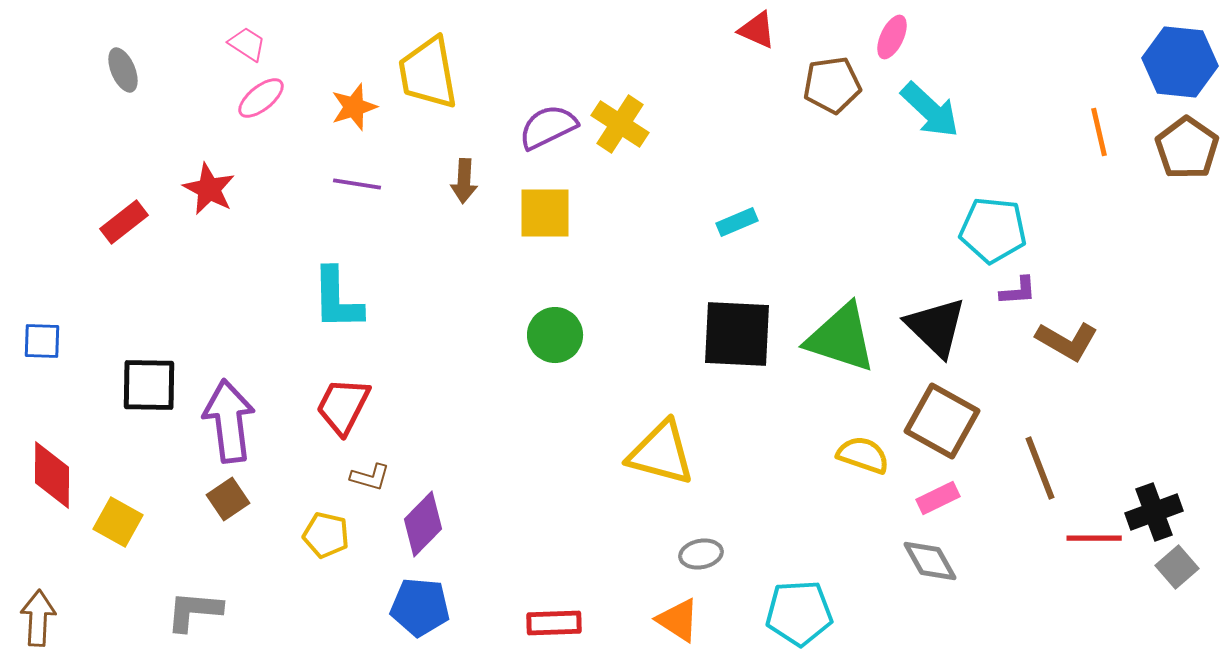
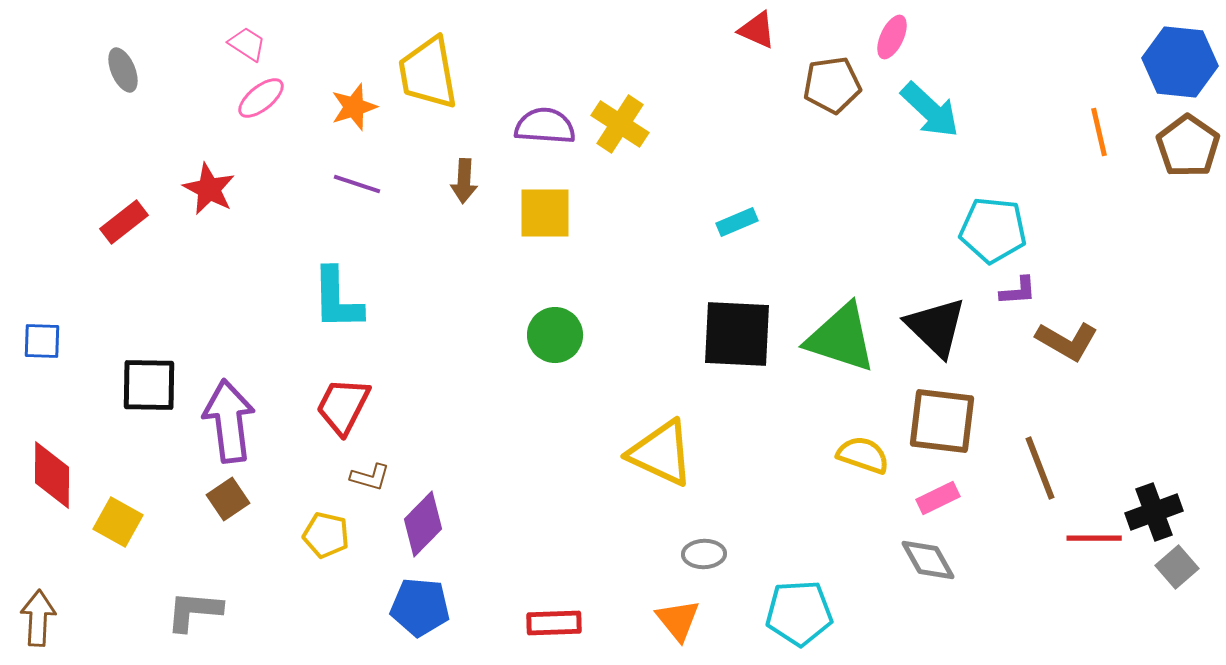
purple semicircle at (548, 127): moved 3 px left, 1 px up; rotated 30 degrees clockwise
brown pentagon at (1187, 148): moved 1 px right, 2 px up
purple line at (357, 184): rotated 9 degrees clockwise
brown square at (942, 421): rotated 22 degrees counterclockwise
yellow triangle at (661, 453): rotated 10 degrees clockwise
gray ellipse at (701, 554): moved 3 px right; rotated 9 degrees clockwise
gray diamond at (930, 561): moved 2 px left, 1 px up
orange triangle at (678, 620): rotated 18 degrees clockwise
